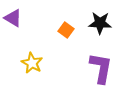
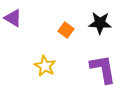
yellow star: moved 13 px right, 3 px down
purple L-shape: moved 2 px right, 1 px down; rotated 20 degrees counterclockwise
